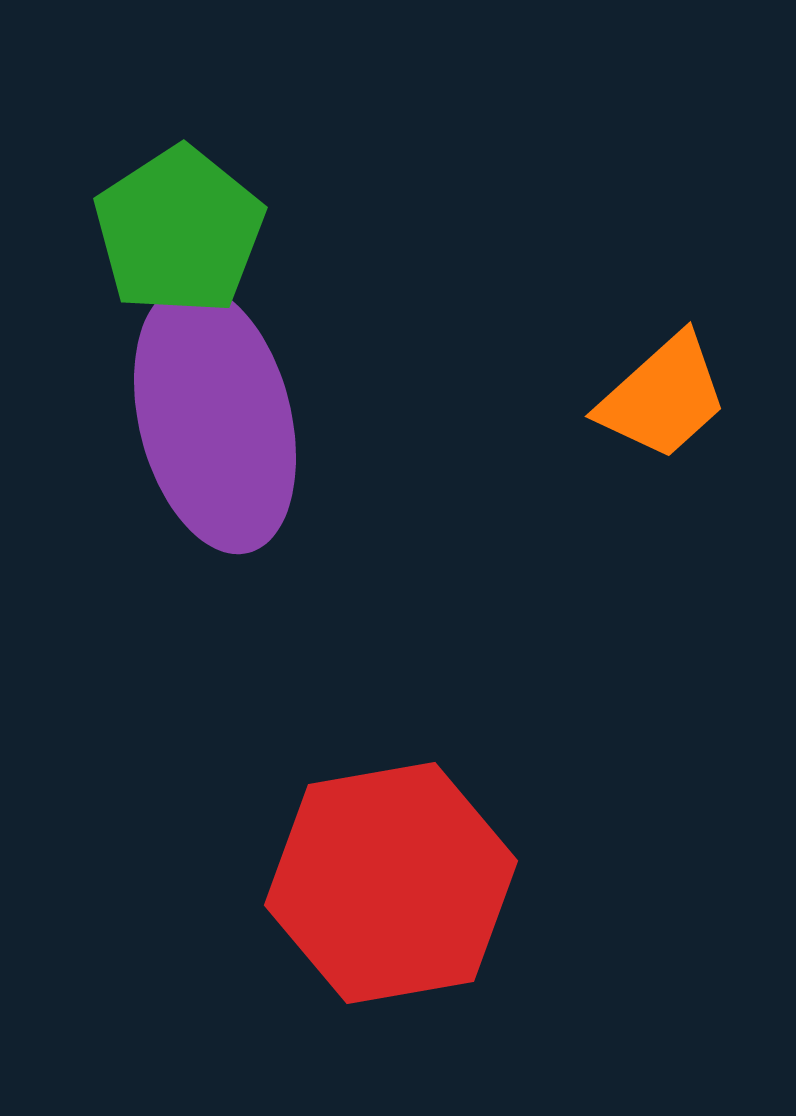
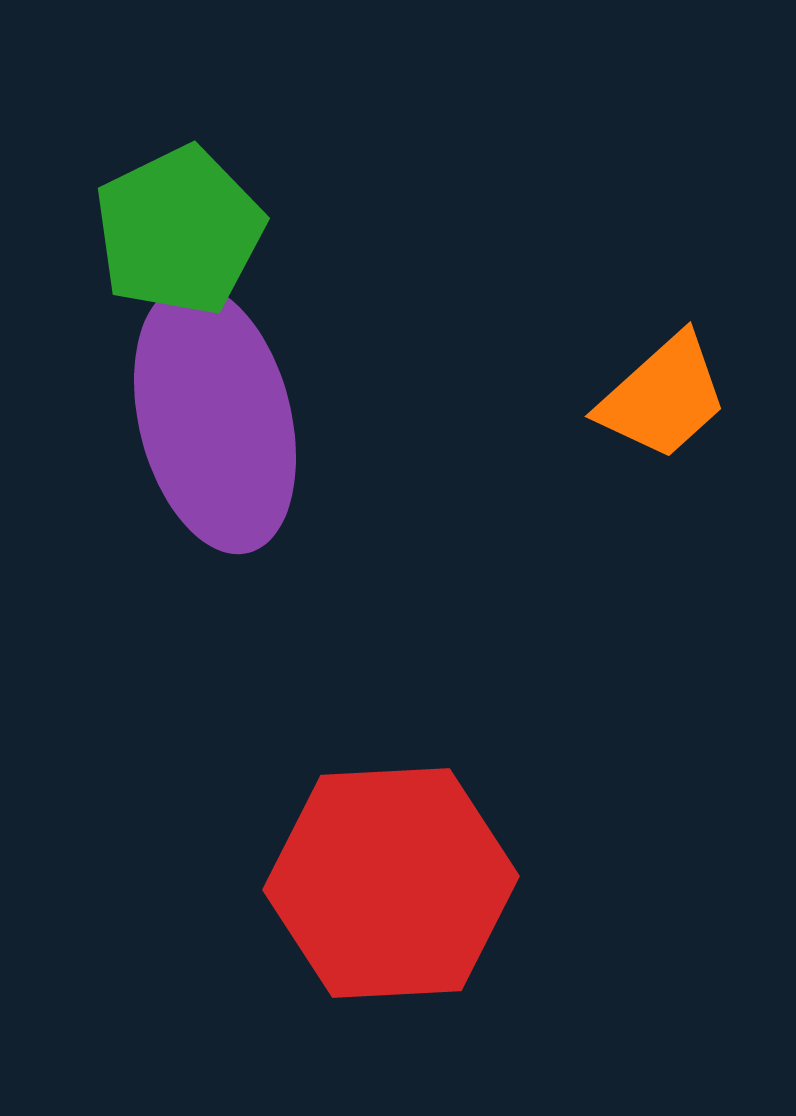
green pentagon: rotated 7 degrees clockwise
red hexagon: rotated 7 degrees clockwise
